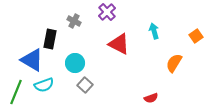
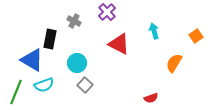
cyan circle: moved 2 px right
